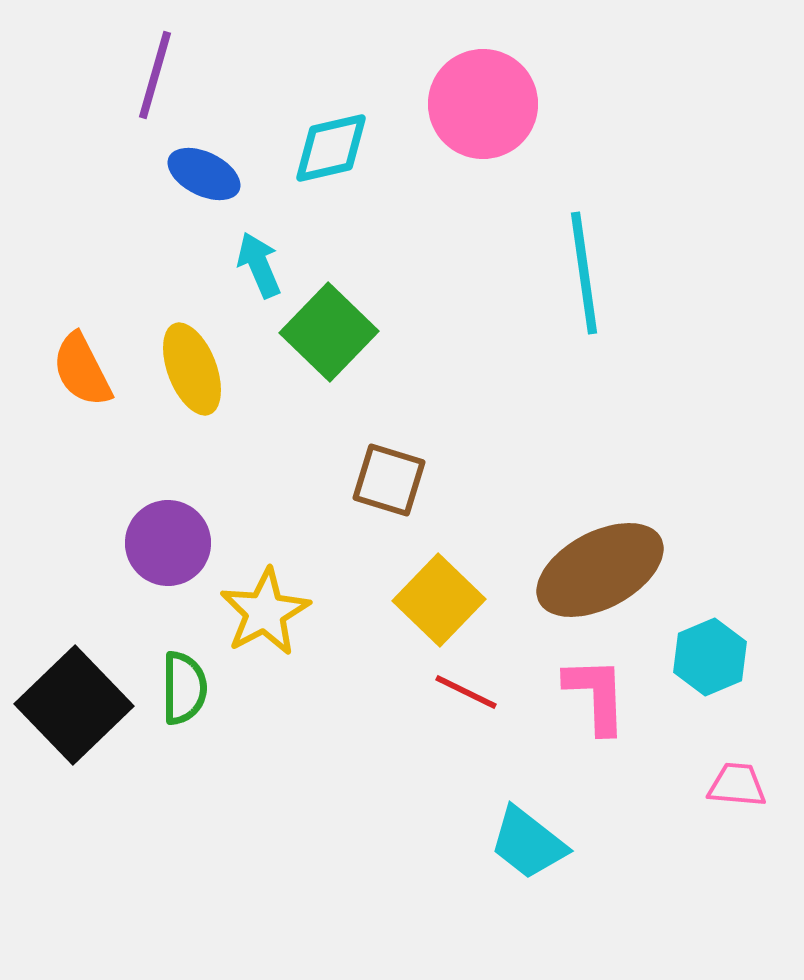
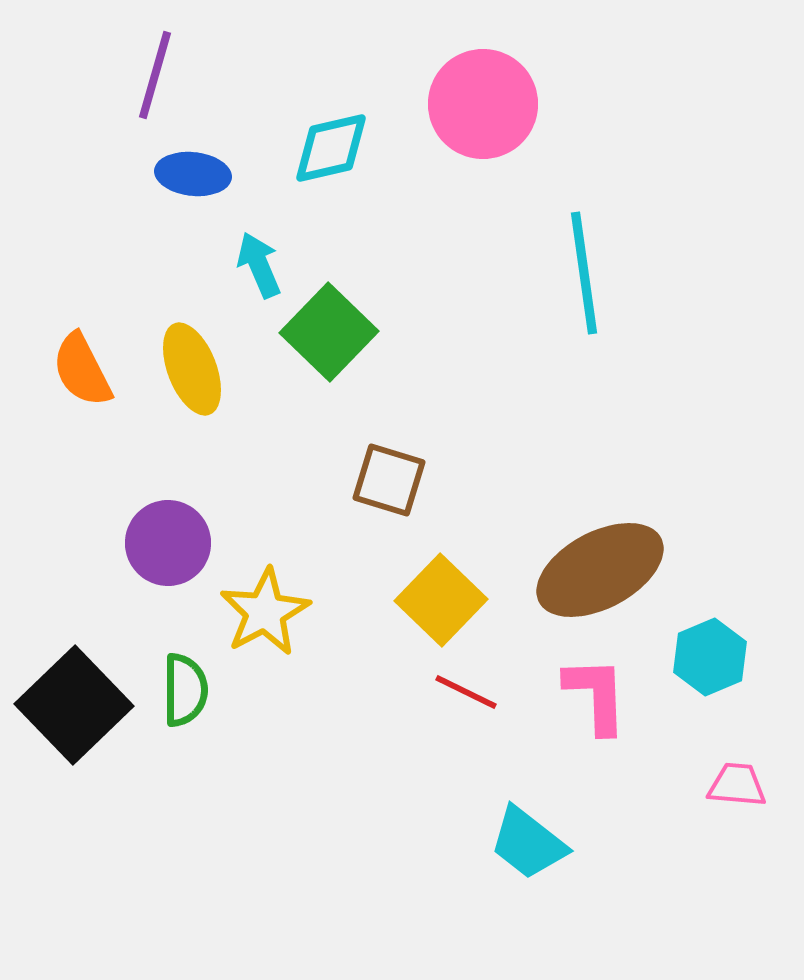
blue ellipse: moved 11 px left; rotated 20 degrees counterclockwise
yellow square: moved 2 px right
green semicircle: moved 1 px right, 2 px down
